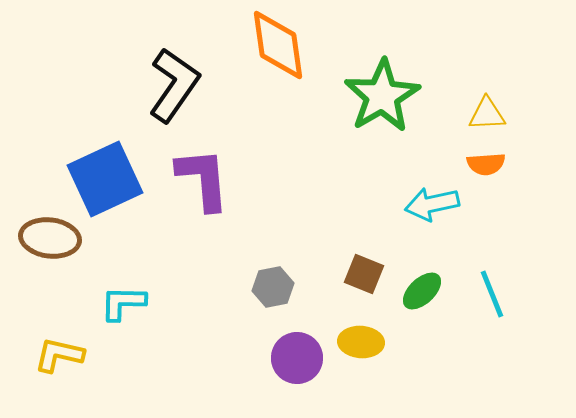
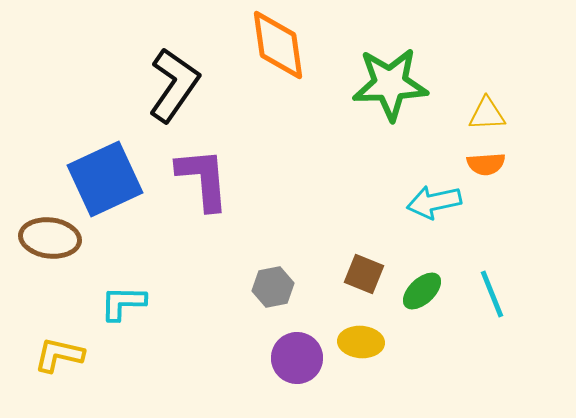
green star: moved 8 px right, 12 px up; rotated 28 degrees clockwise
cyan arrow: moved 2 px right, 2 px up
